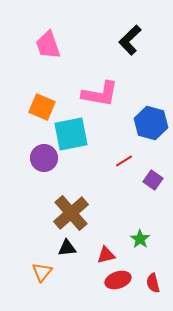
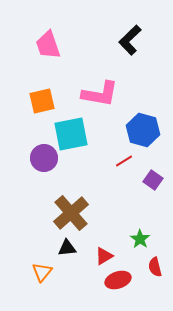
orange square: moved 6 px up; rotated 36 degrees counterclockwise
blue hexagon: moved 8 px left, 7 px down
red triangle: moved 2 px left, 1 px down; rotated 18 degrees counterclockwise
red semicircle: moved 2 px right, 16 px up
